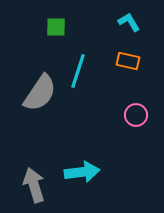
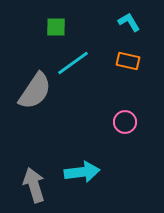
cyan line: moved 5 px left, 8 px up; rotated 36 degrees clockwise
gray semicircle: moved 5 px left, 2 px up
pink circle: moved 11 px left, 7 px down
